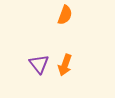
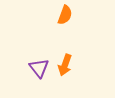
purple triangle: moved 4 px down
